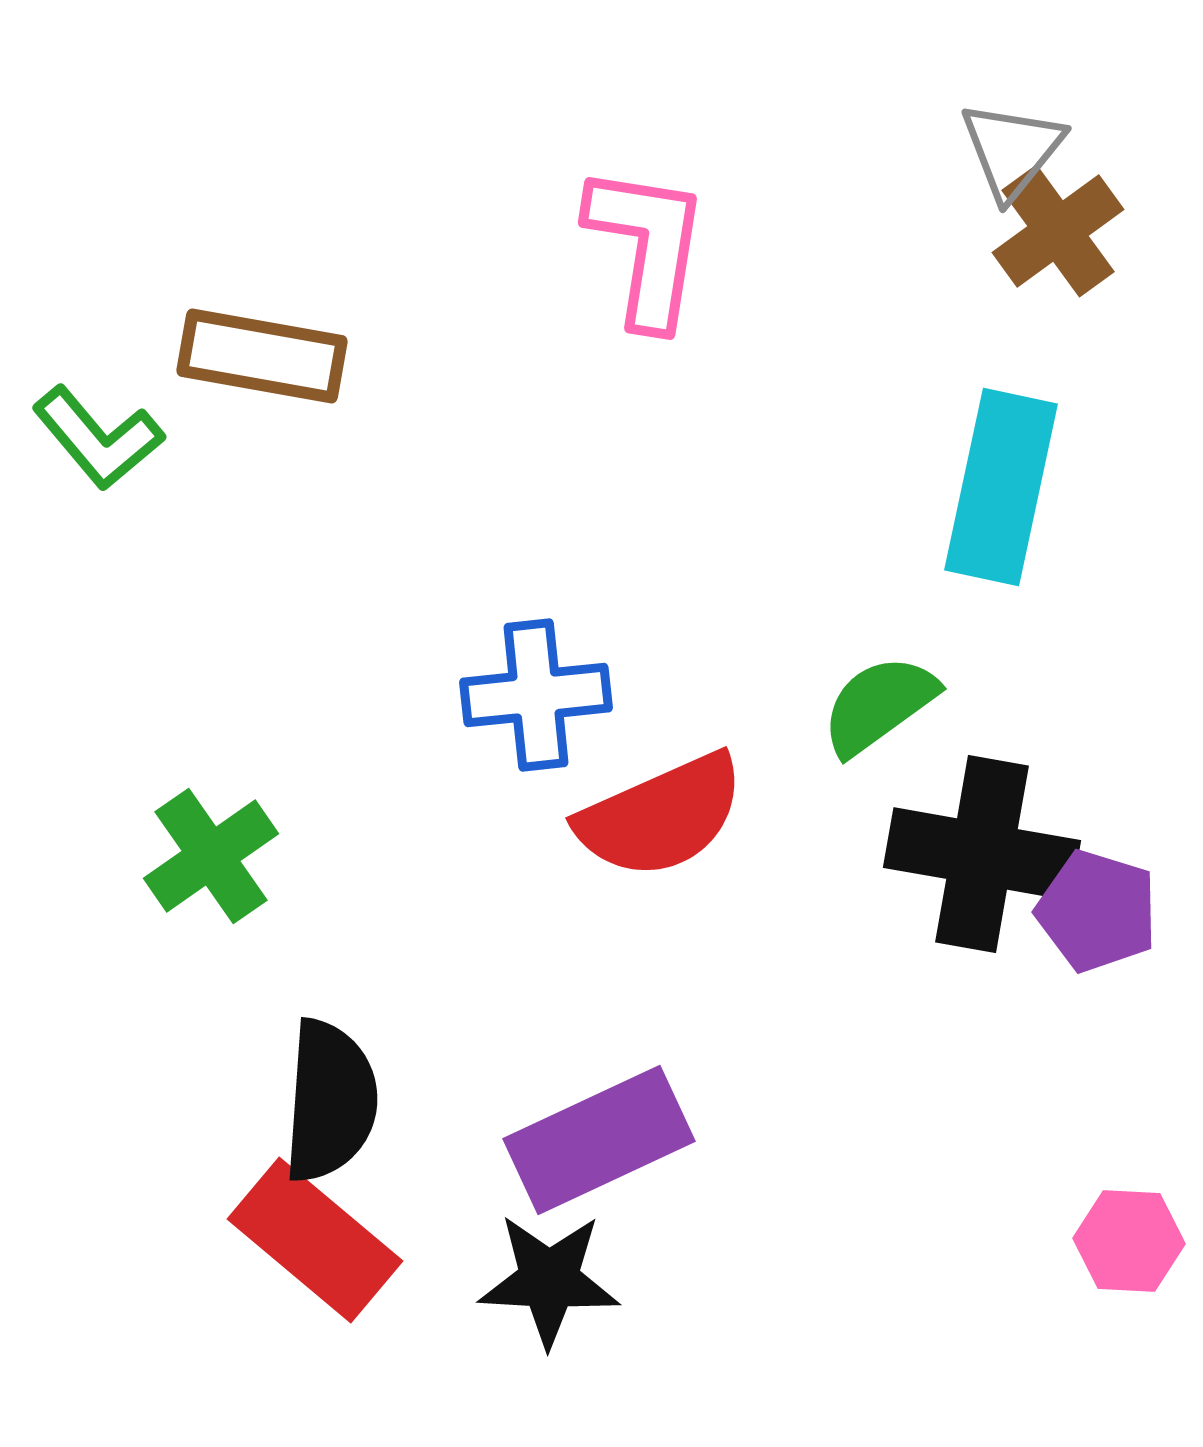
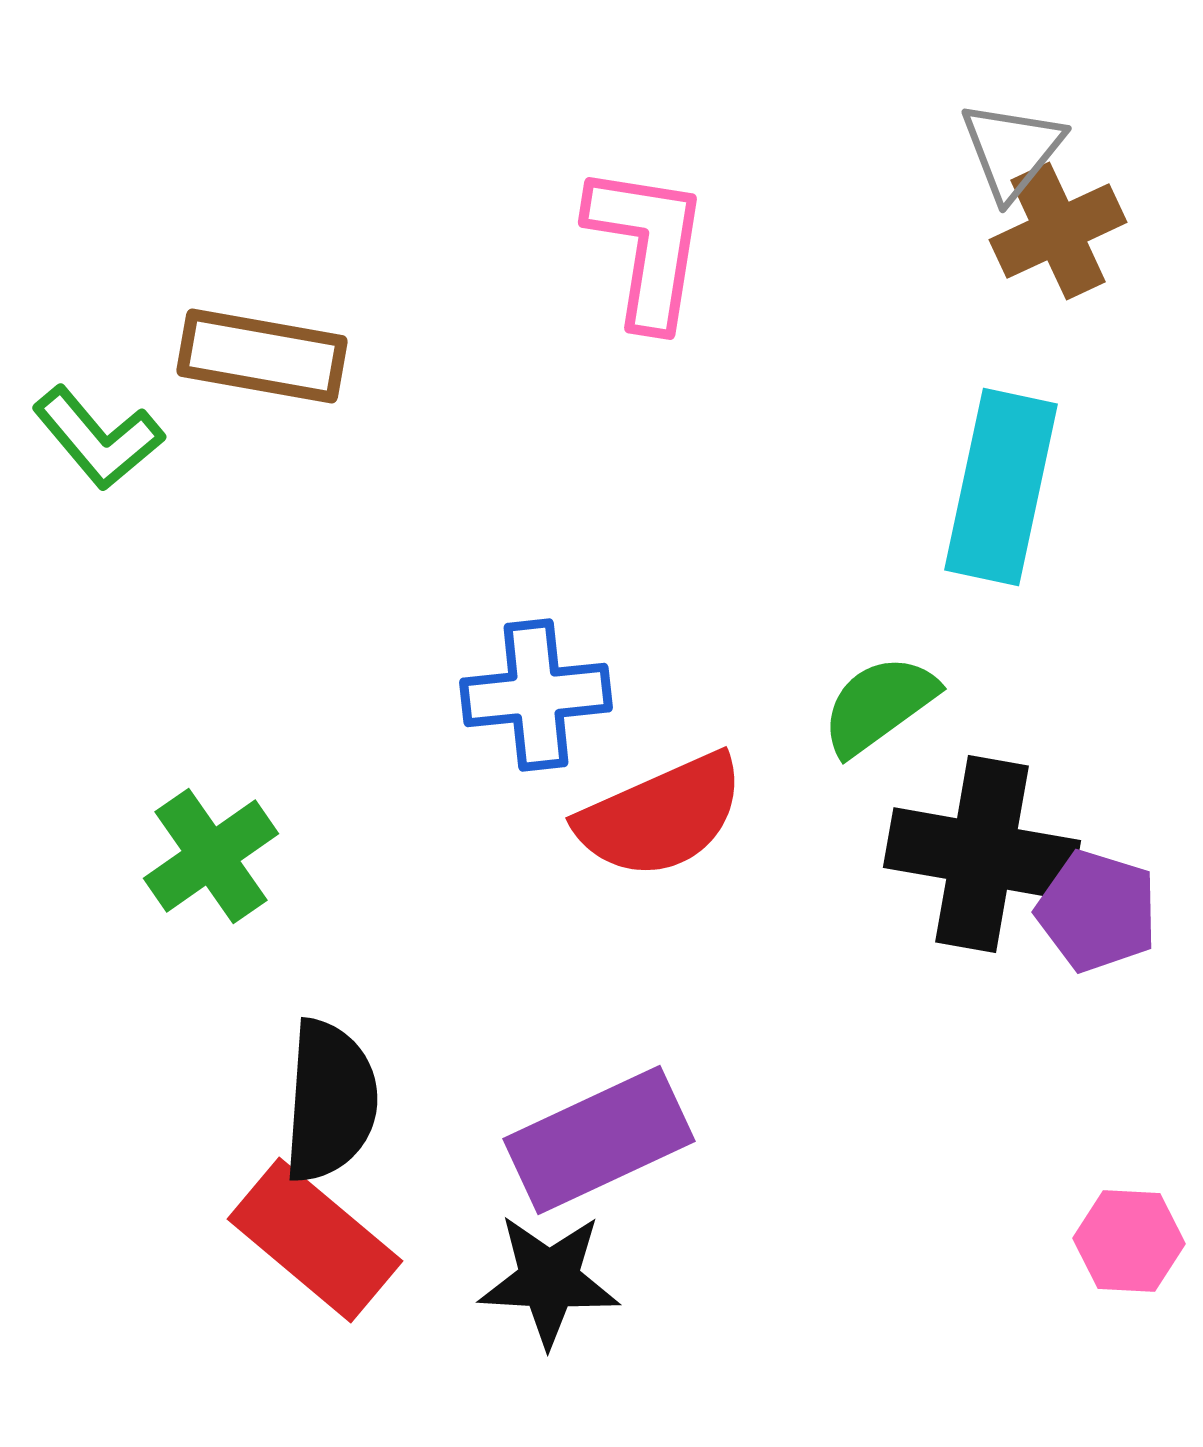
brown cross: rotated 11 degrees clockwise
